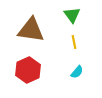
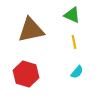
green triangle: rotated 30 degrees counterclockwise
brown triangle: rotated 20 degrees counterclockwise
red hexagon: moved 2 px left, 4 px down; rotated 20 degrees counterclockwise
